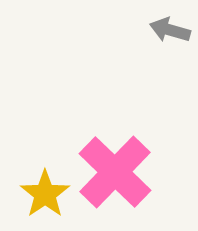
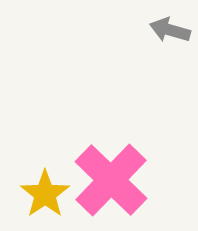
pink cross: moved 4 px left, 8 px down
